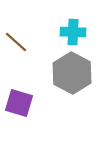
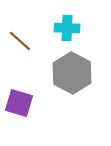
cyan cross: moved 6 px left, 4 px up
brown line: moved 4 px right, 1 px up
